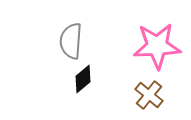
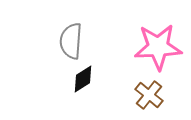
pink star: moved 1 px right, 1 px down
black diamond: rotated 8 degrees clockwise
